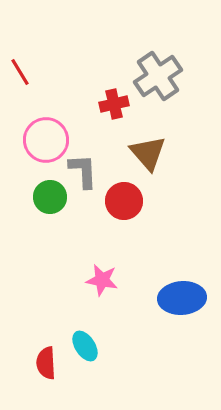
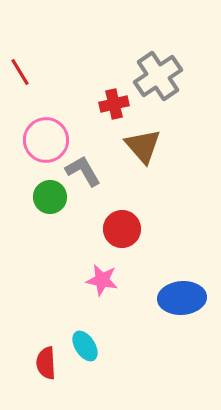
brown triangle: moved 5 px left, 7 px up
gray L-shape: rotated 27 degrees counterclockwise
red circle: moved 2 px left, 28 px down
